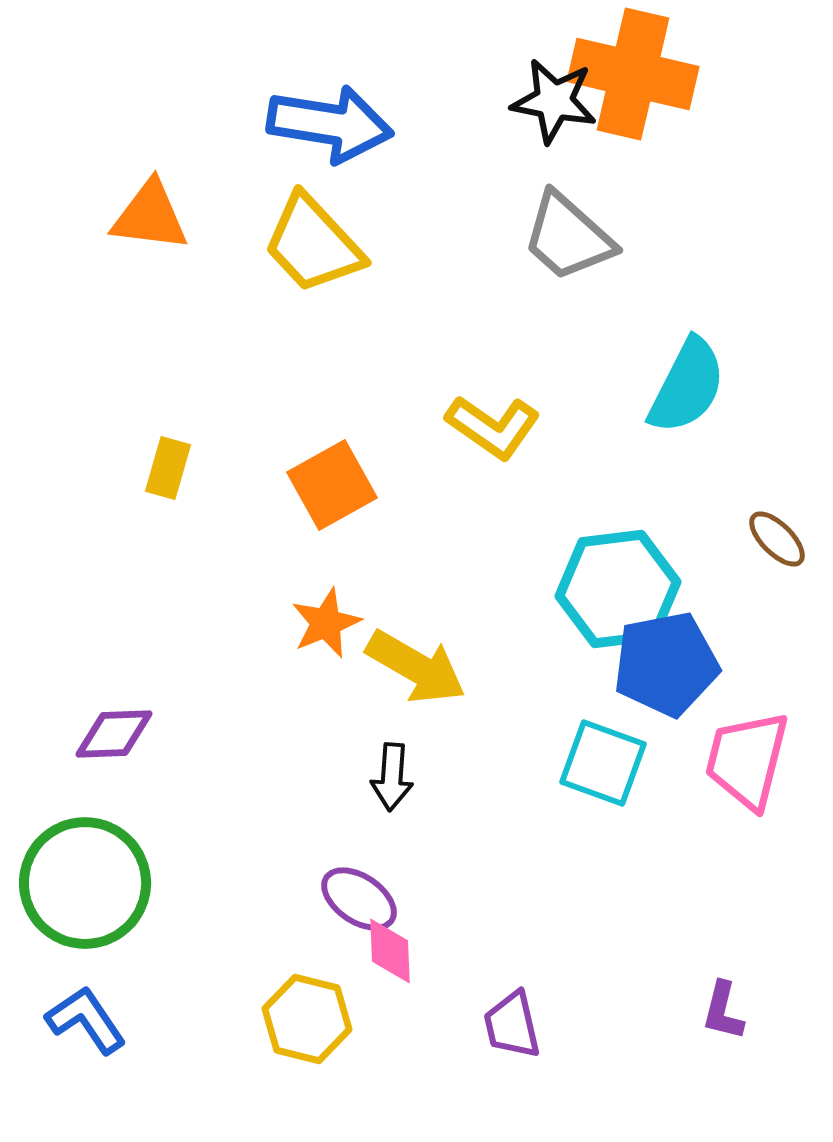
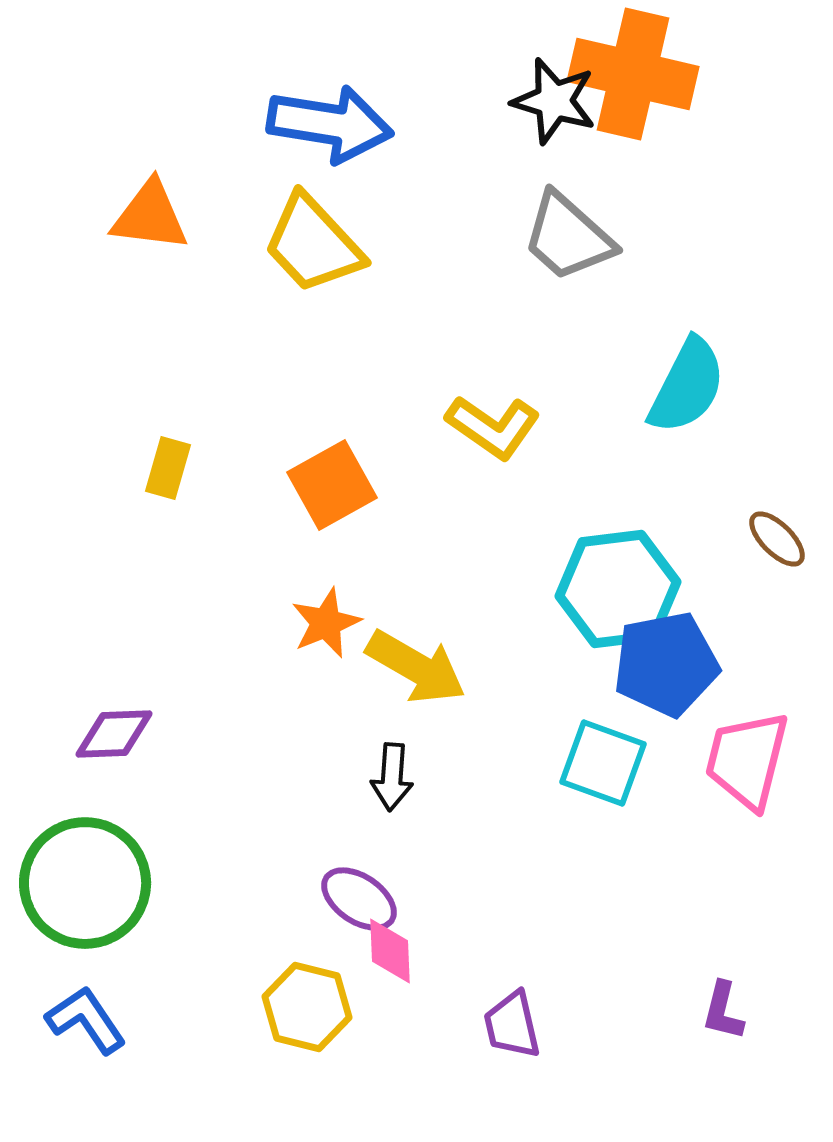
black star: rotated 6 degrees clockwise
yellow hexagon: moved 12 px up
